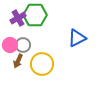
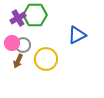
blue triangle: moved 3 px up
pink circle: moved 2 px right, 2 px up
yellow circle: moved 4 px right, 5 px up
